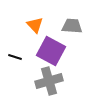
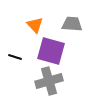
gray trapezoid: moved 2 px up
purple square: rotated 12 degrees counterclockwise
